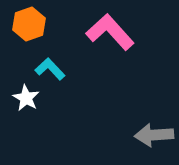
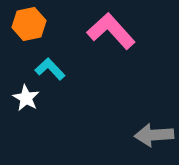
orange hexagon: rotated 8 degrees clockwise
pink L-shape: moved 1 px right, 1 px up
